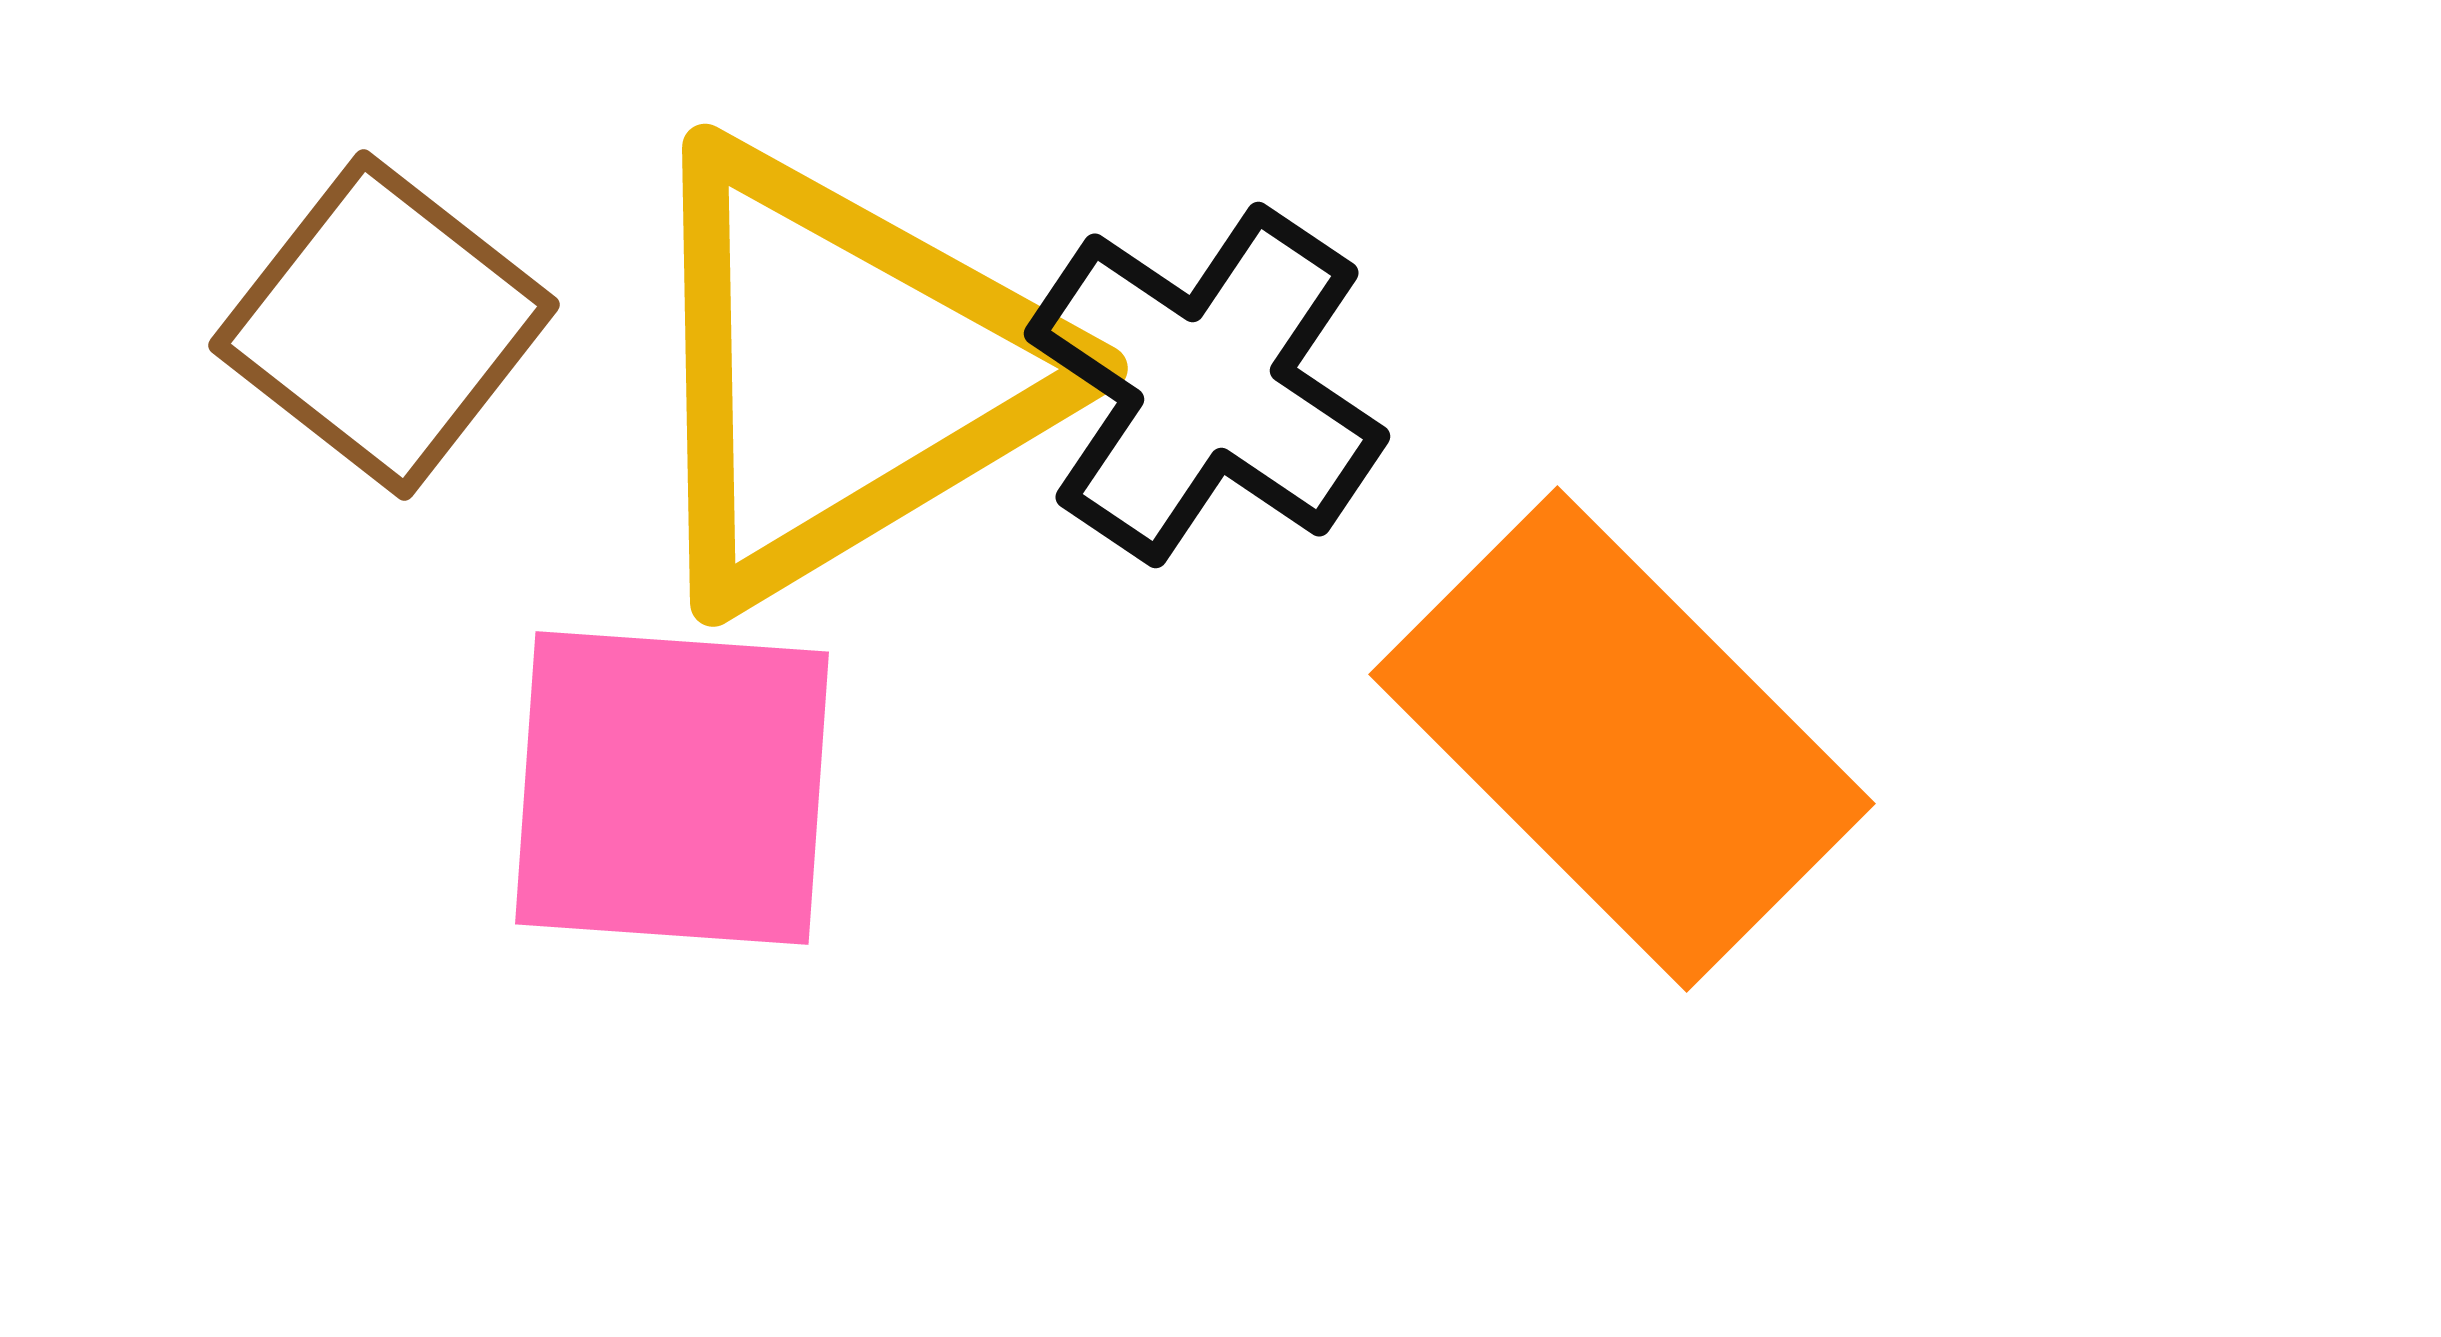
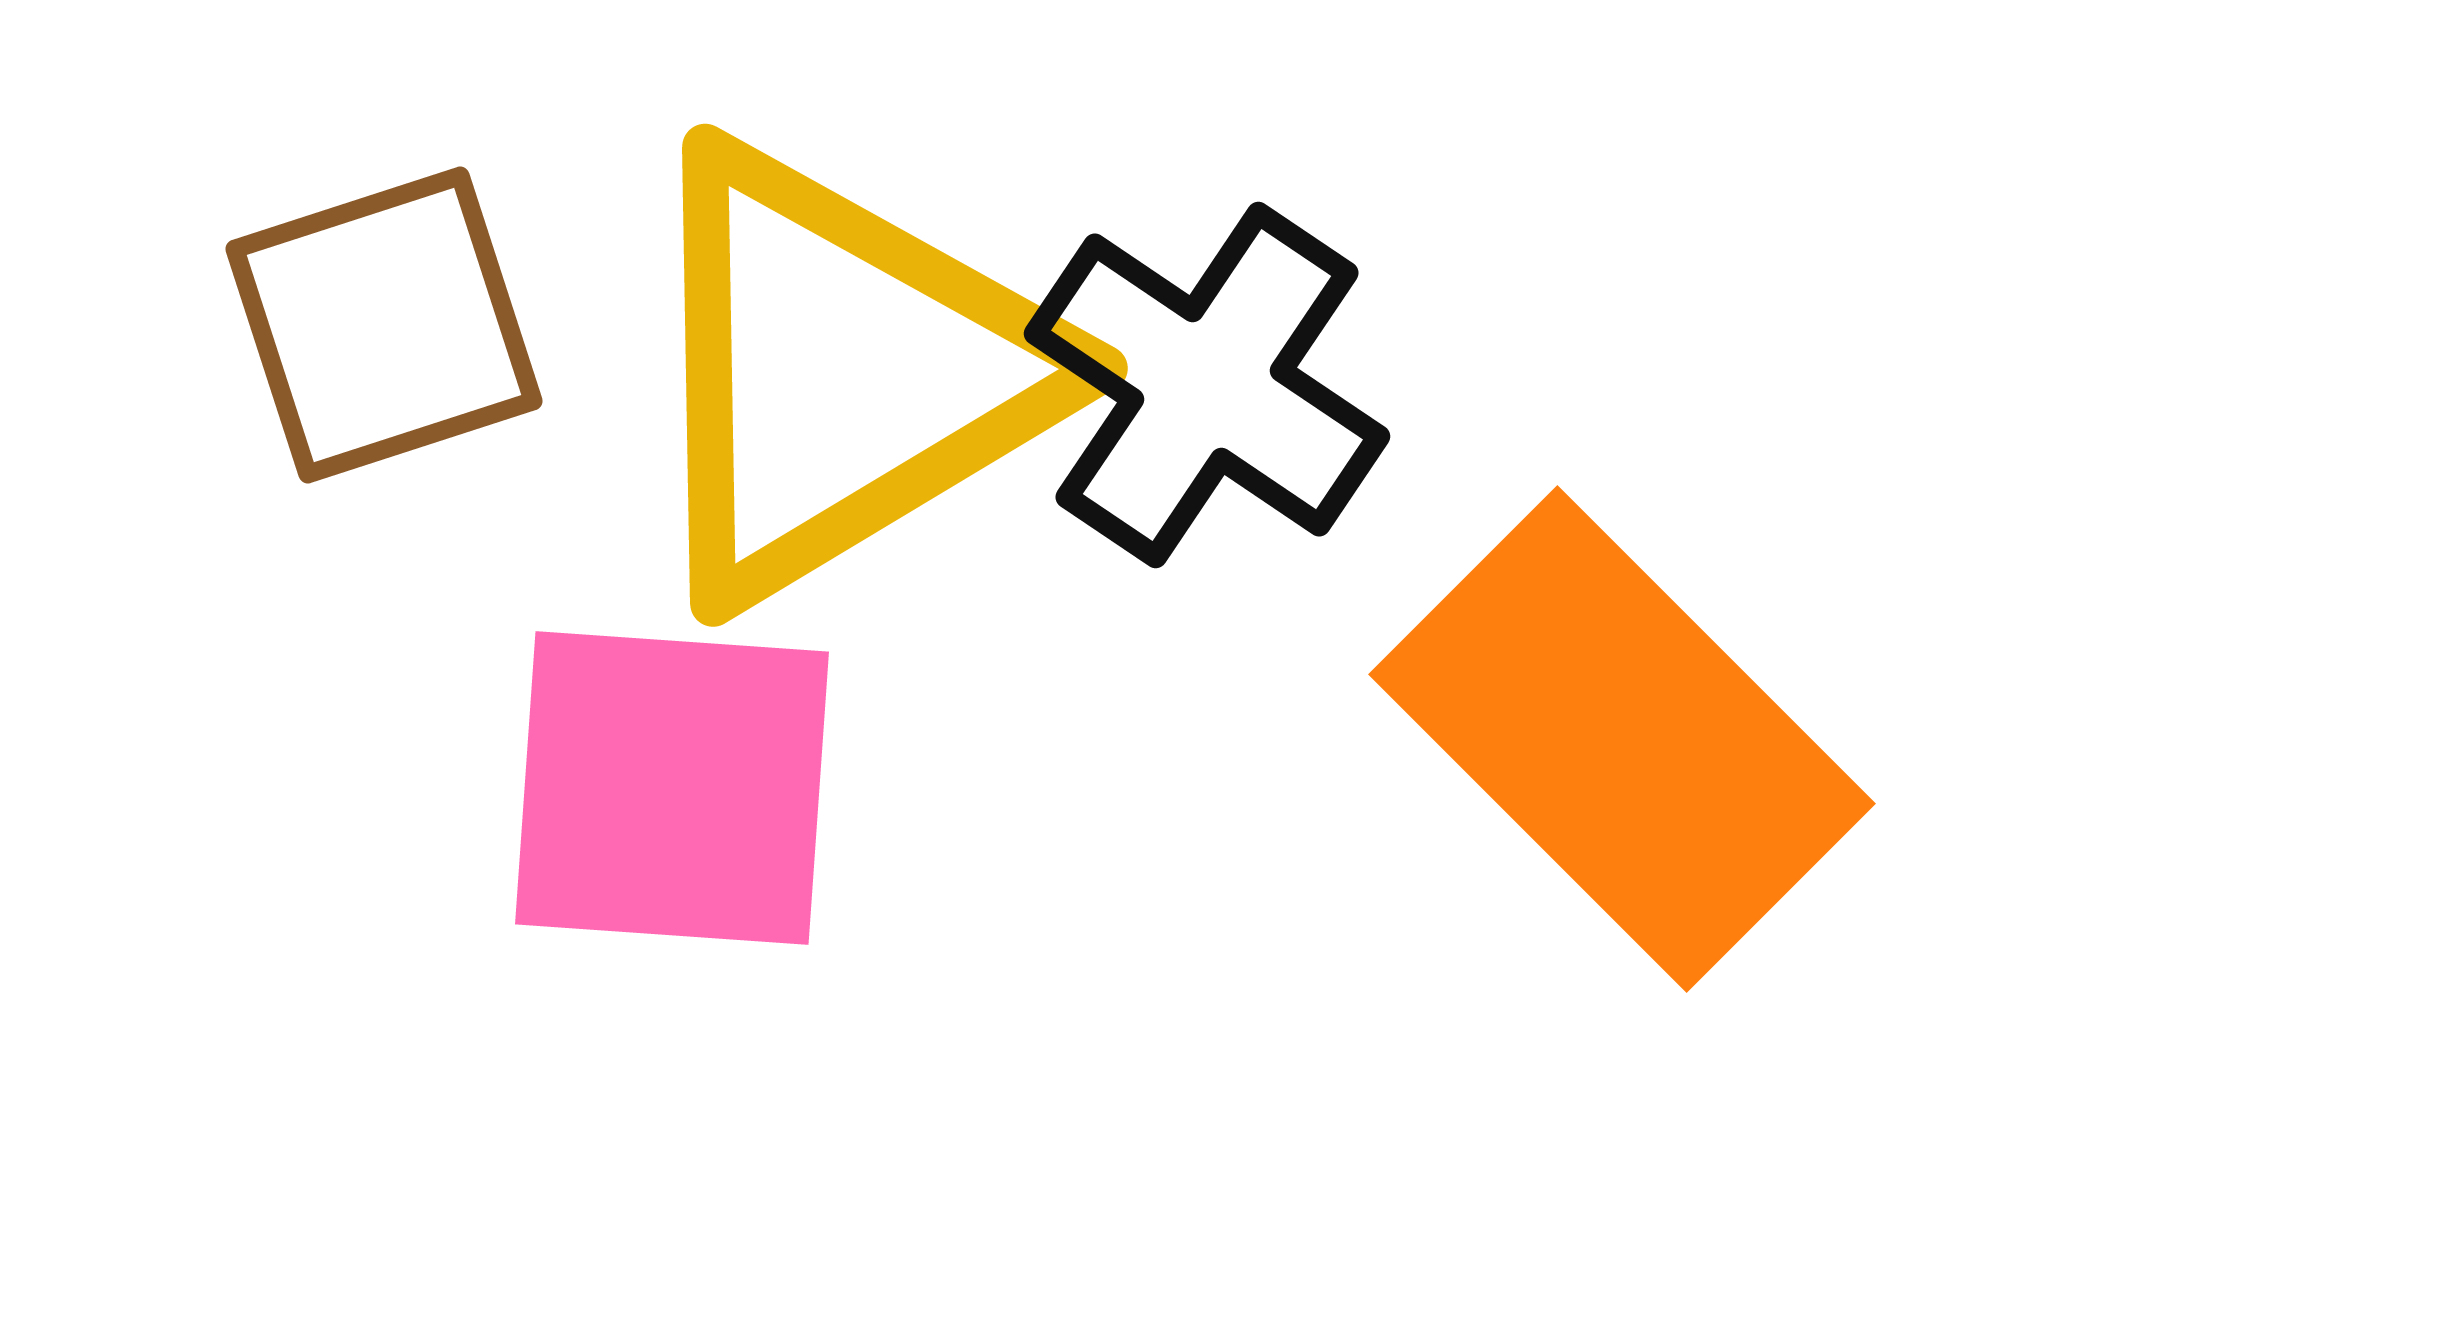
brown square: rotated 34 degrees clockwise
